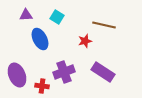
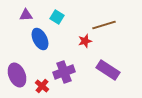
brown line: rotated 30 degrees counterclockwise
purple rectangle: moved 5 px right, 2 px up
red cross: rotated 32 degrees clockwise
